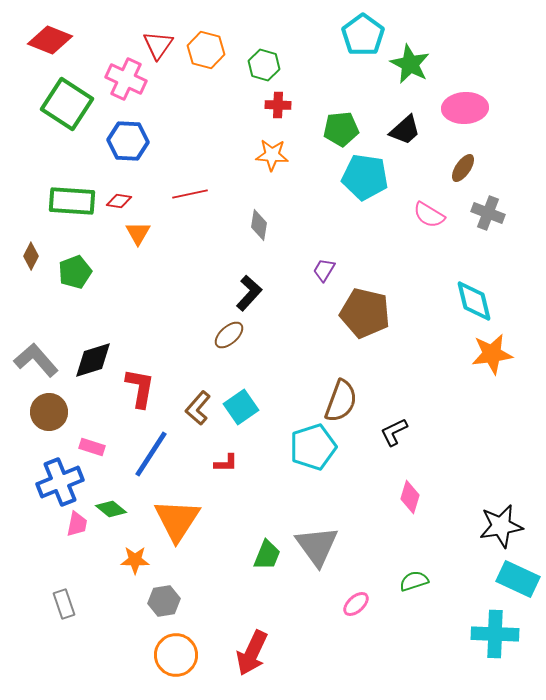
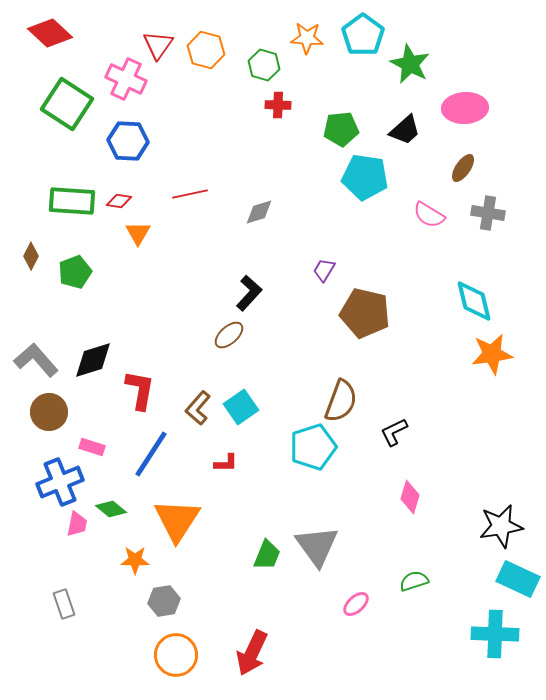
red diamond at (50, 40): moved 7 px up; rotated 21 degrees clockwise
orange star at (272, 155): moved 35 px right, 117 px up
gray cross at (488, 213): rotated 12 degrees counterclockwise
gray diamond at (259, 225): moved 13 px up; rotated 64 degrees clockwise
red L-shape at (140, 388): moved 2 px down
